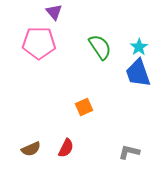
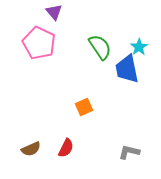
pink pentagon: rotated 24 degrees clockwise
blue trapezoid: moved 11 px left, 4 px up; rotated 8 degrees clockwise
